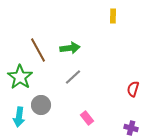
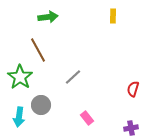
green arrow: moved 22 px left, 31 px up
purple cross: rotated 24 degrees counterclockwise
